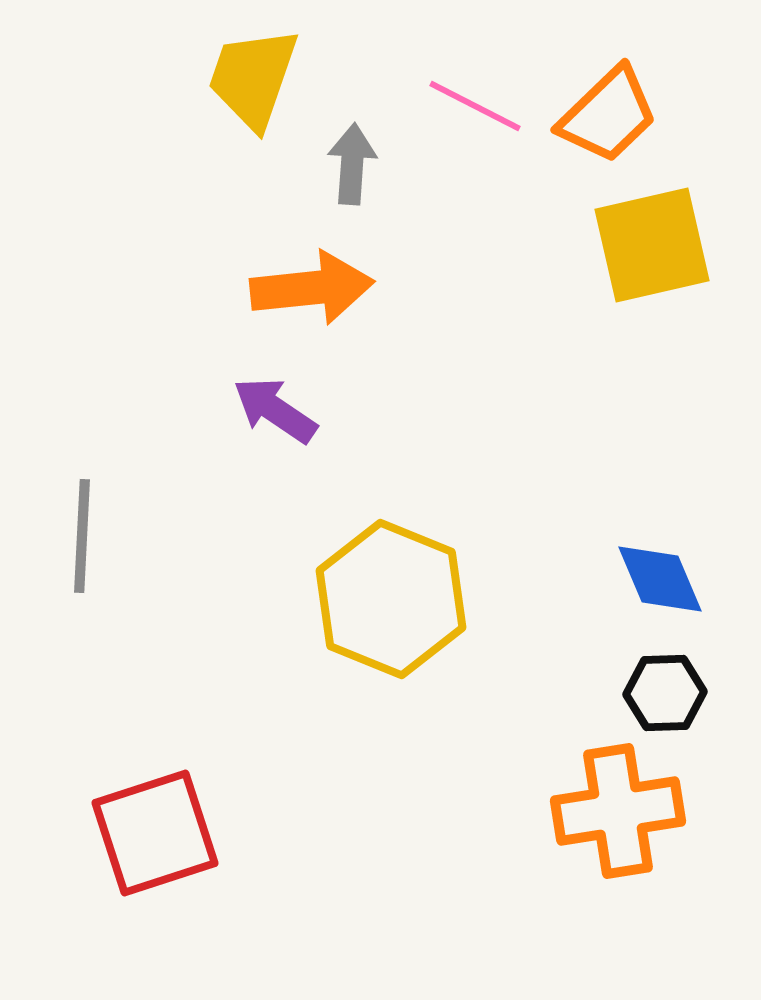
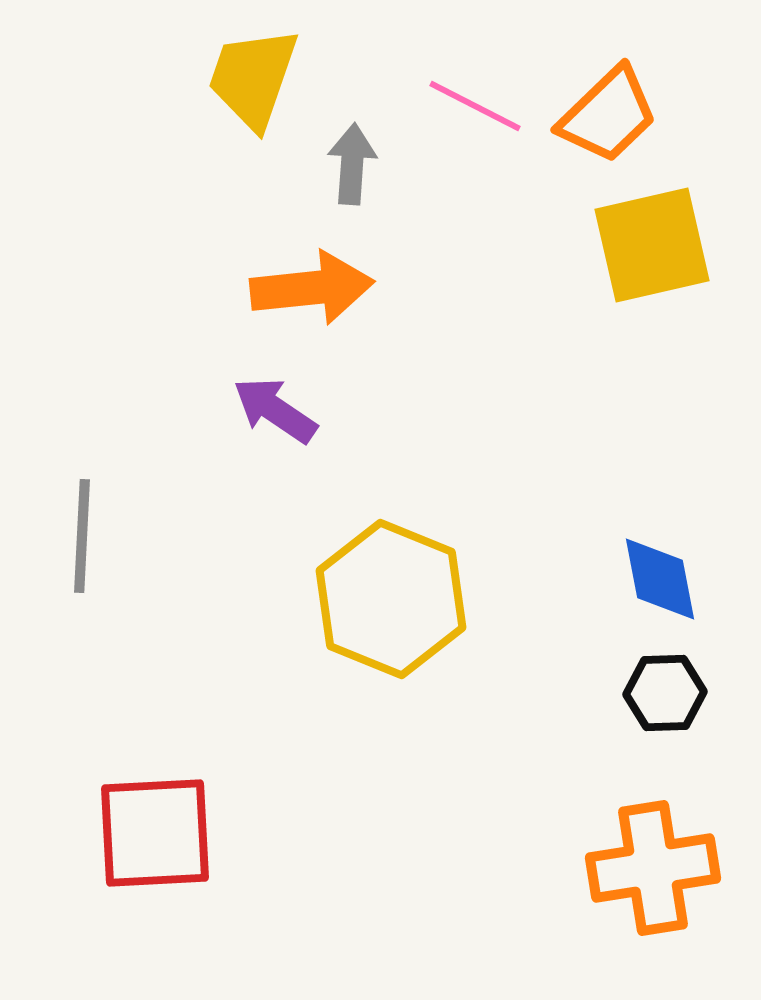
blue diamond: rotated 12 degrees clockwise
orange cross: moved 35 px right, 57 px down
red square: rotated 15 degrees clockwise
